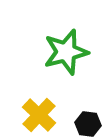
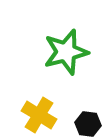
yellow cross: rotated 12 degrees counterclockwise
